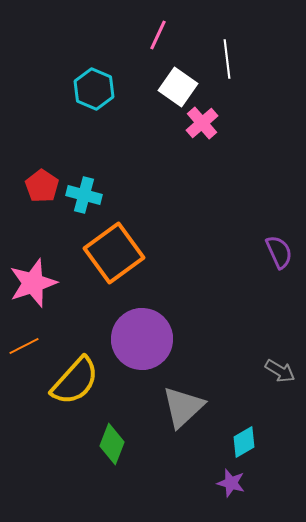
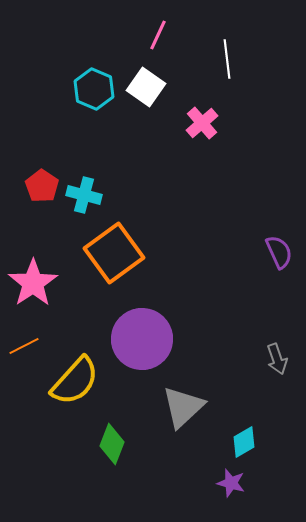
white square: moved 32 px left
pink star: rotated 15 degrees counterclockwise
gray arrow: moved 3 px left, 12 px up; rotated 40 degrees clockwise
